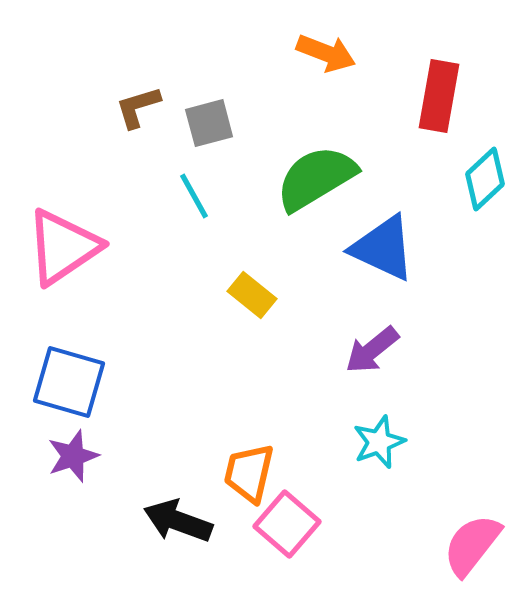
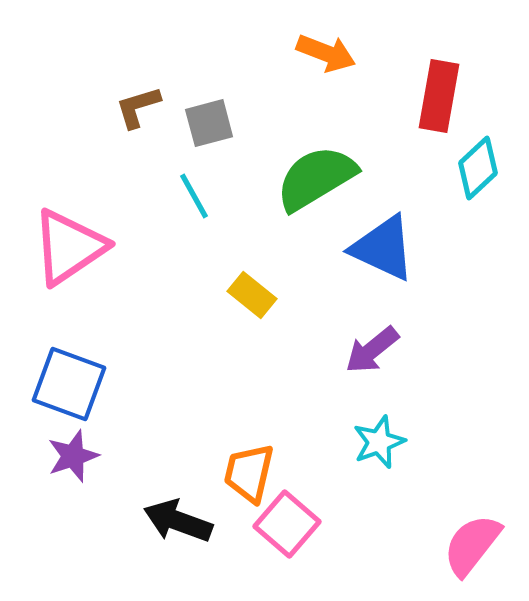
cyan diamond: moved 7 px left, 11 px up
pink triangle: moved 6 px right
blue square: moved 2 px down; rotated 4 degrees clockwise
